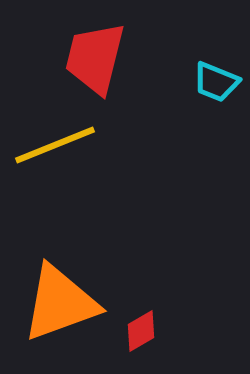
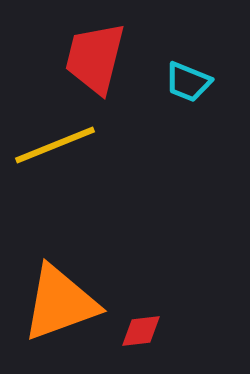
cyan trapezoid: moved 28 px left
red diamond: rotated 24 degrees clockwise
